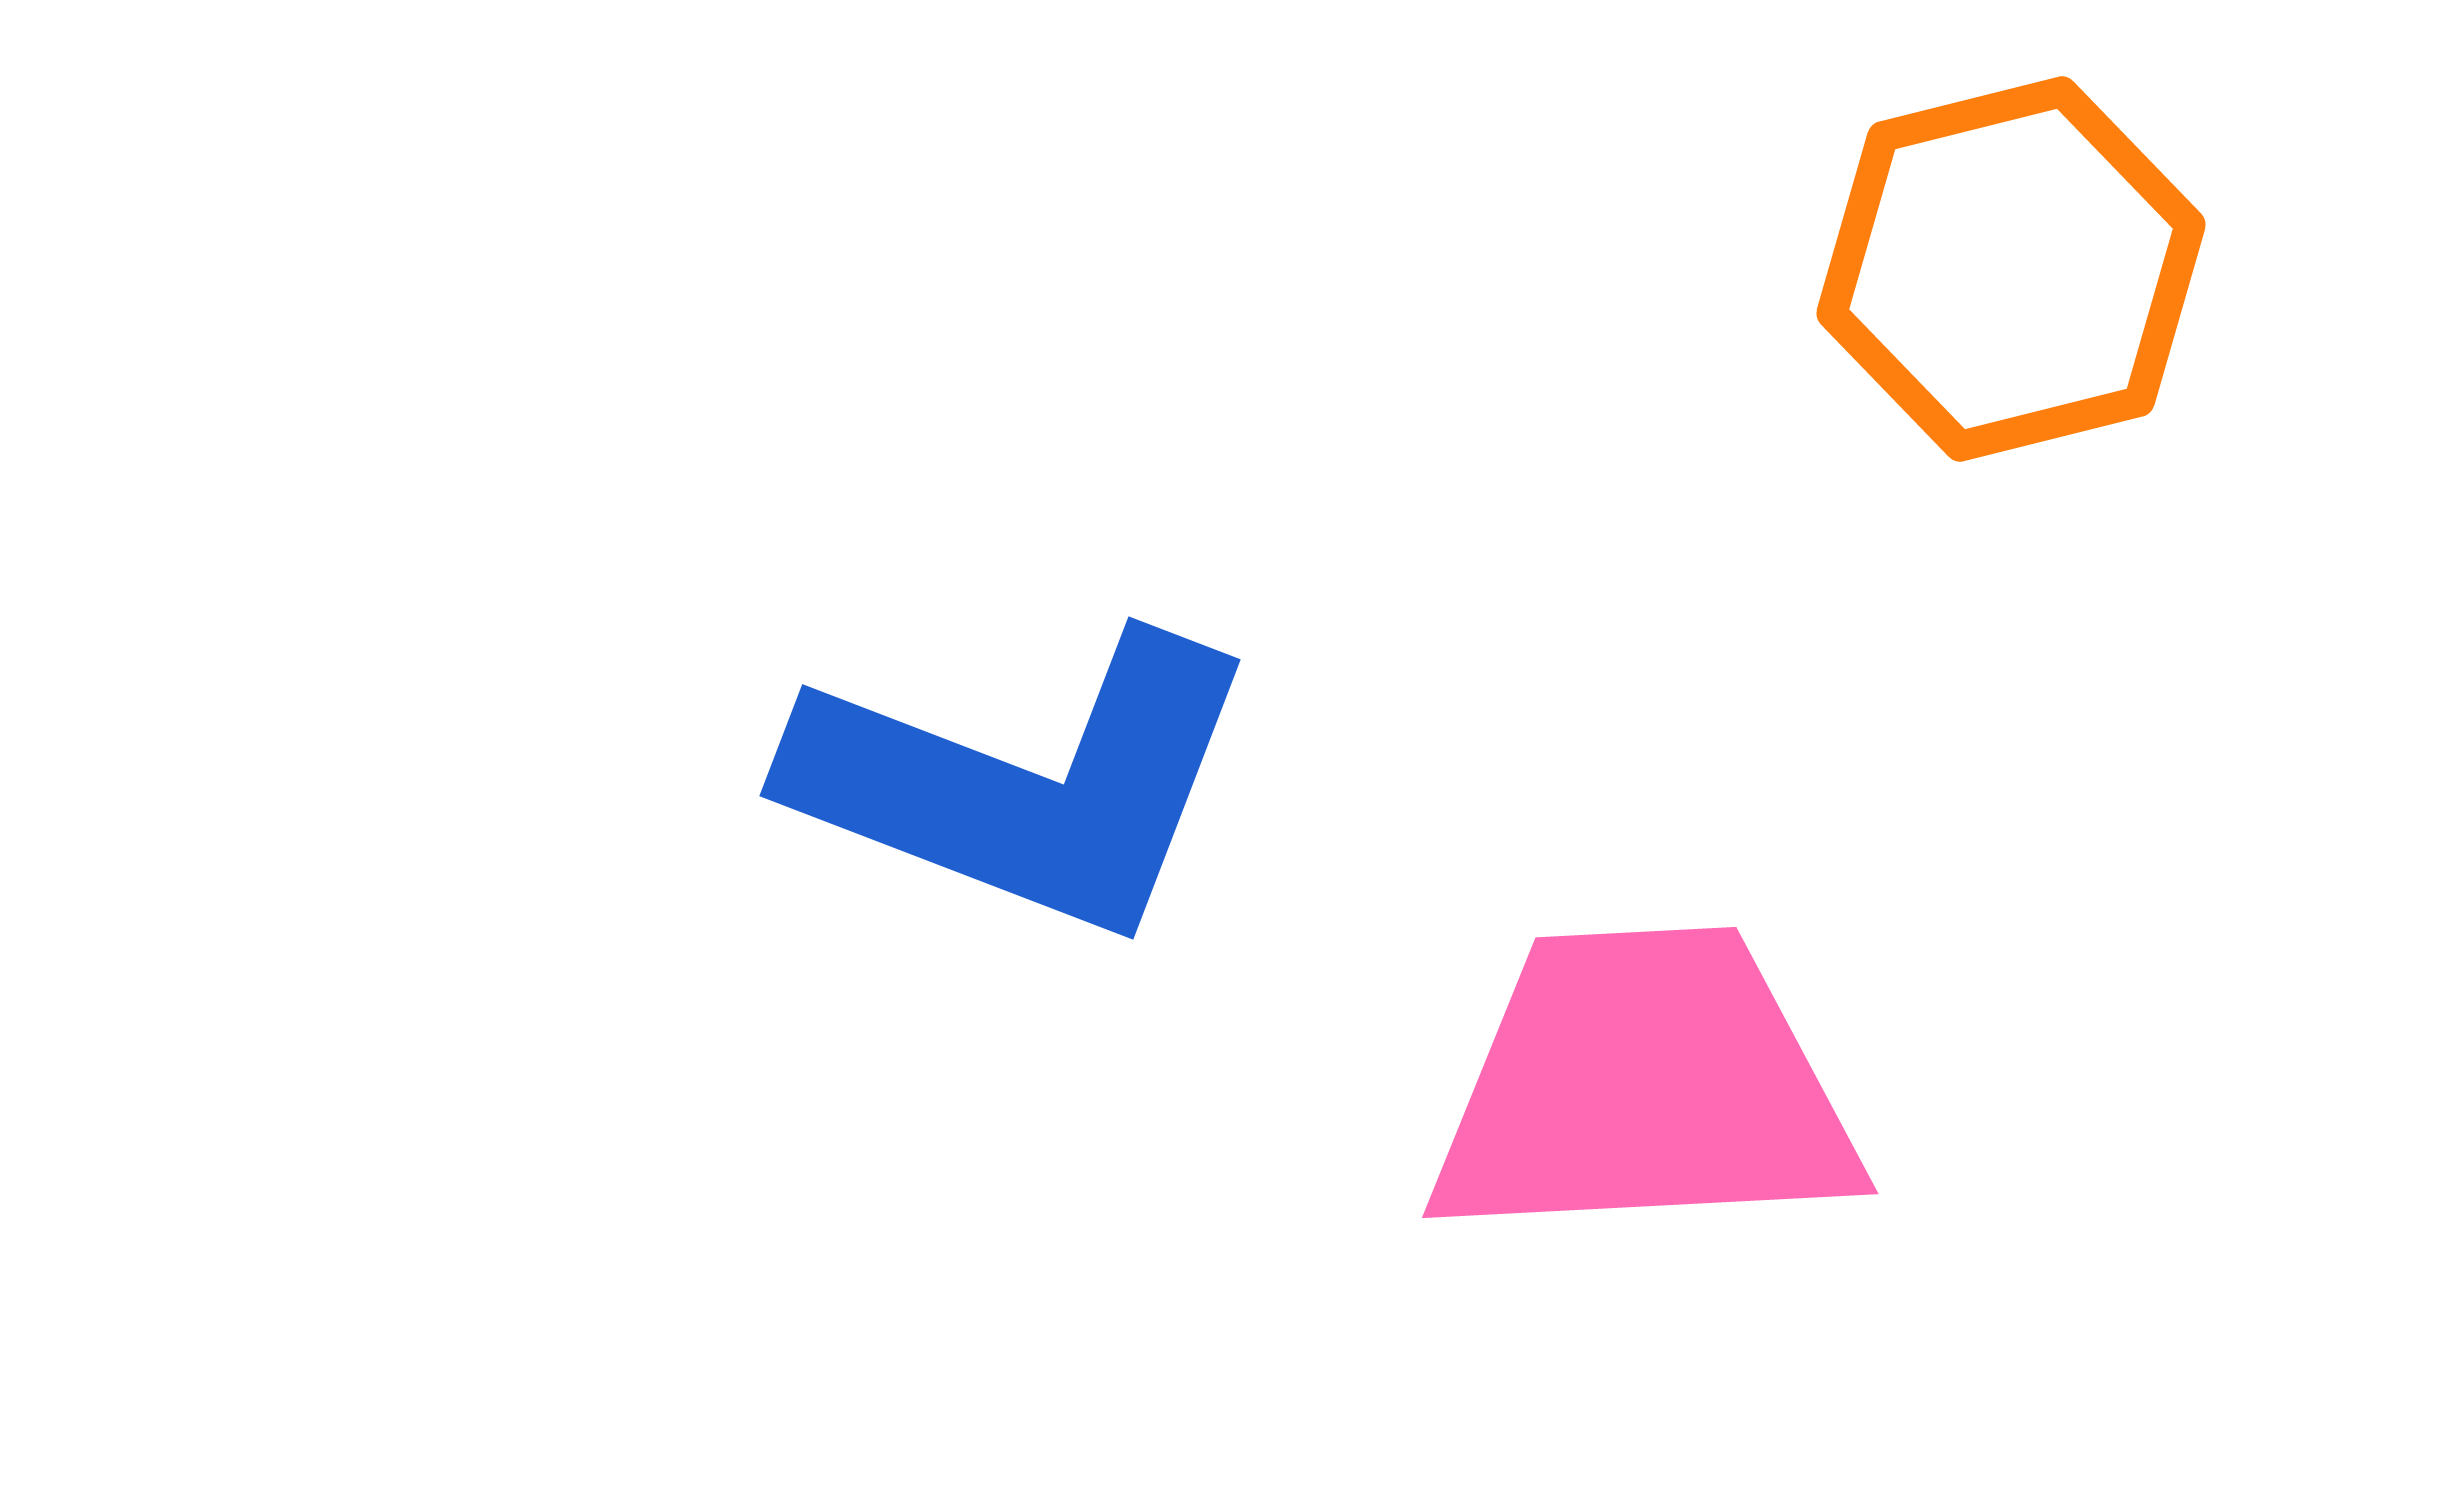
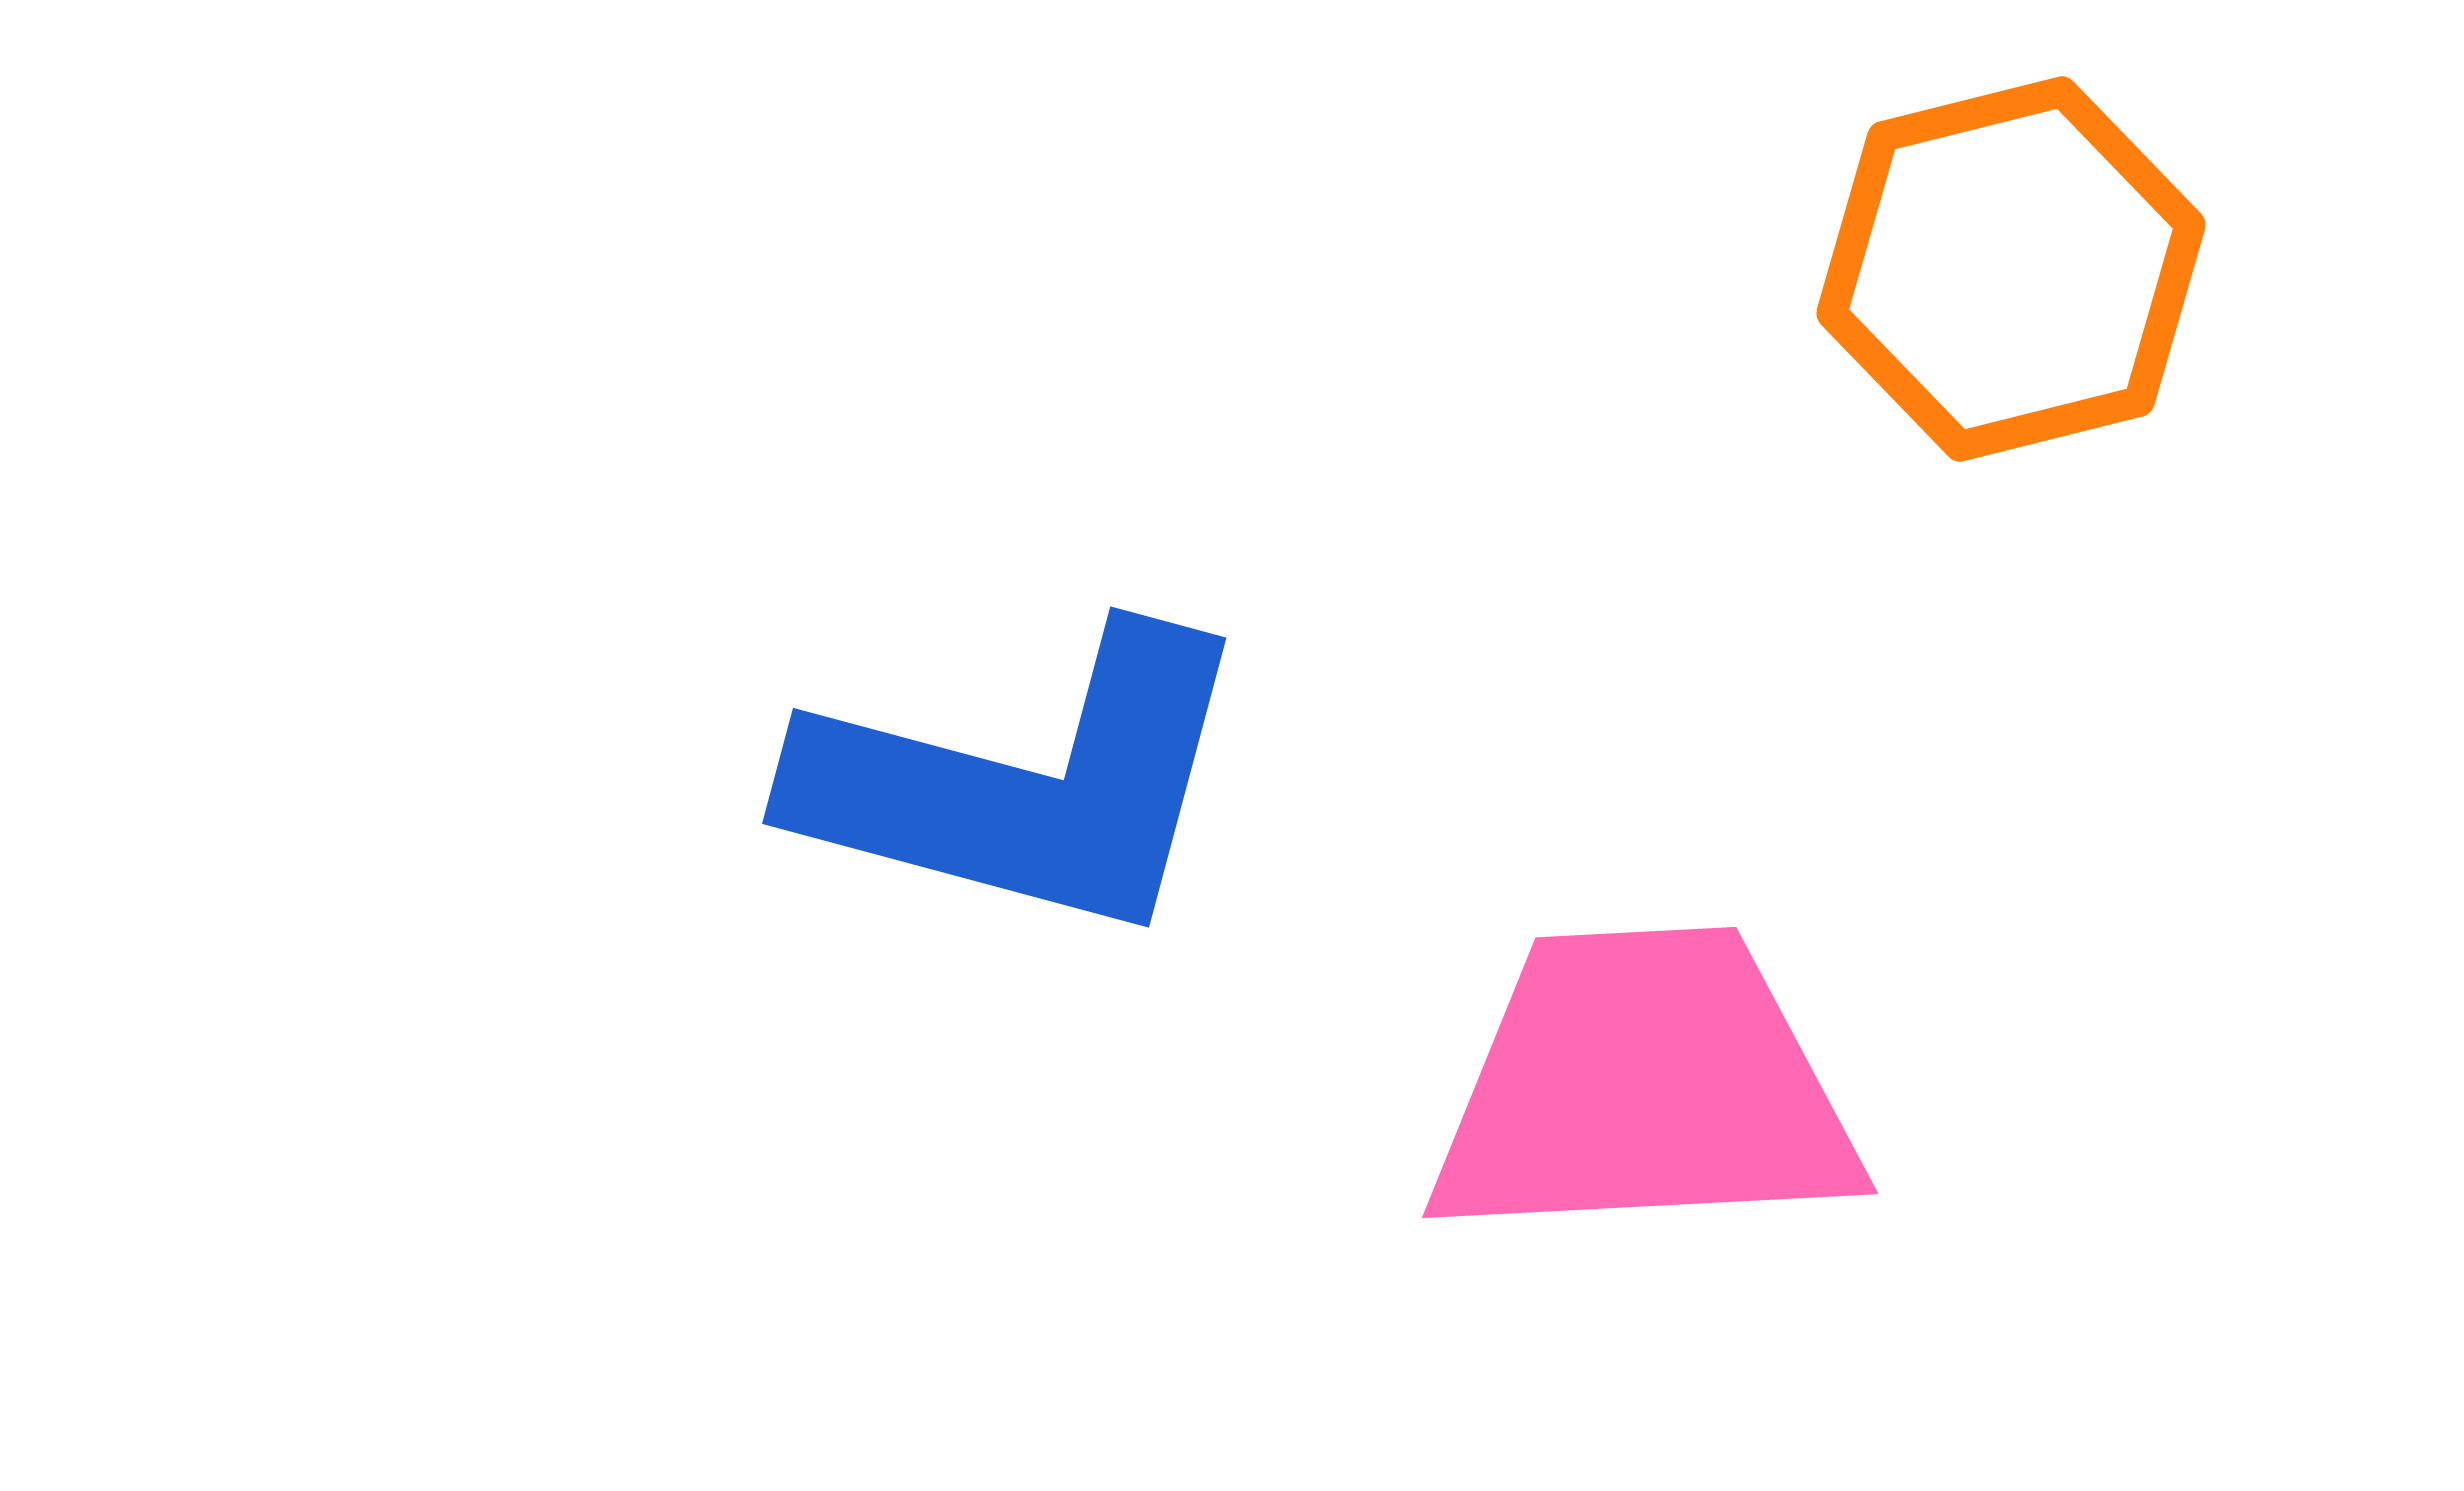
blue L-shape: rotated 6 degrees counterclockwise
